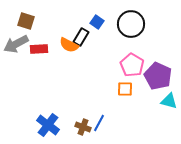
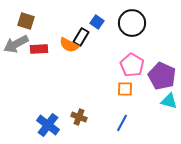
black circle: moved 1 px right, 1 px up
purple pentagon: moved 4 px right
blue line: moved 23 px right
brown cross: moved 4 px left, 10 px up
